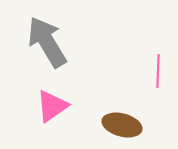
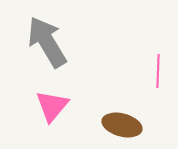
pink triangle: rotated 15 degrees counterclockwise
